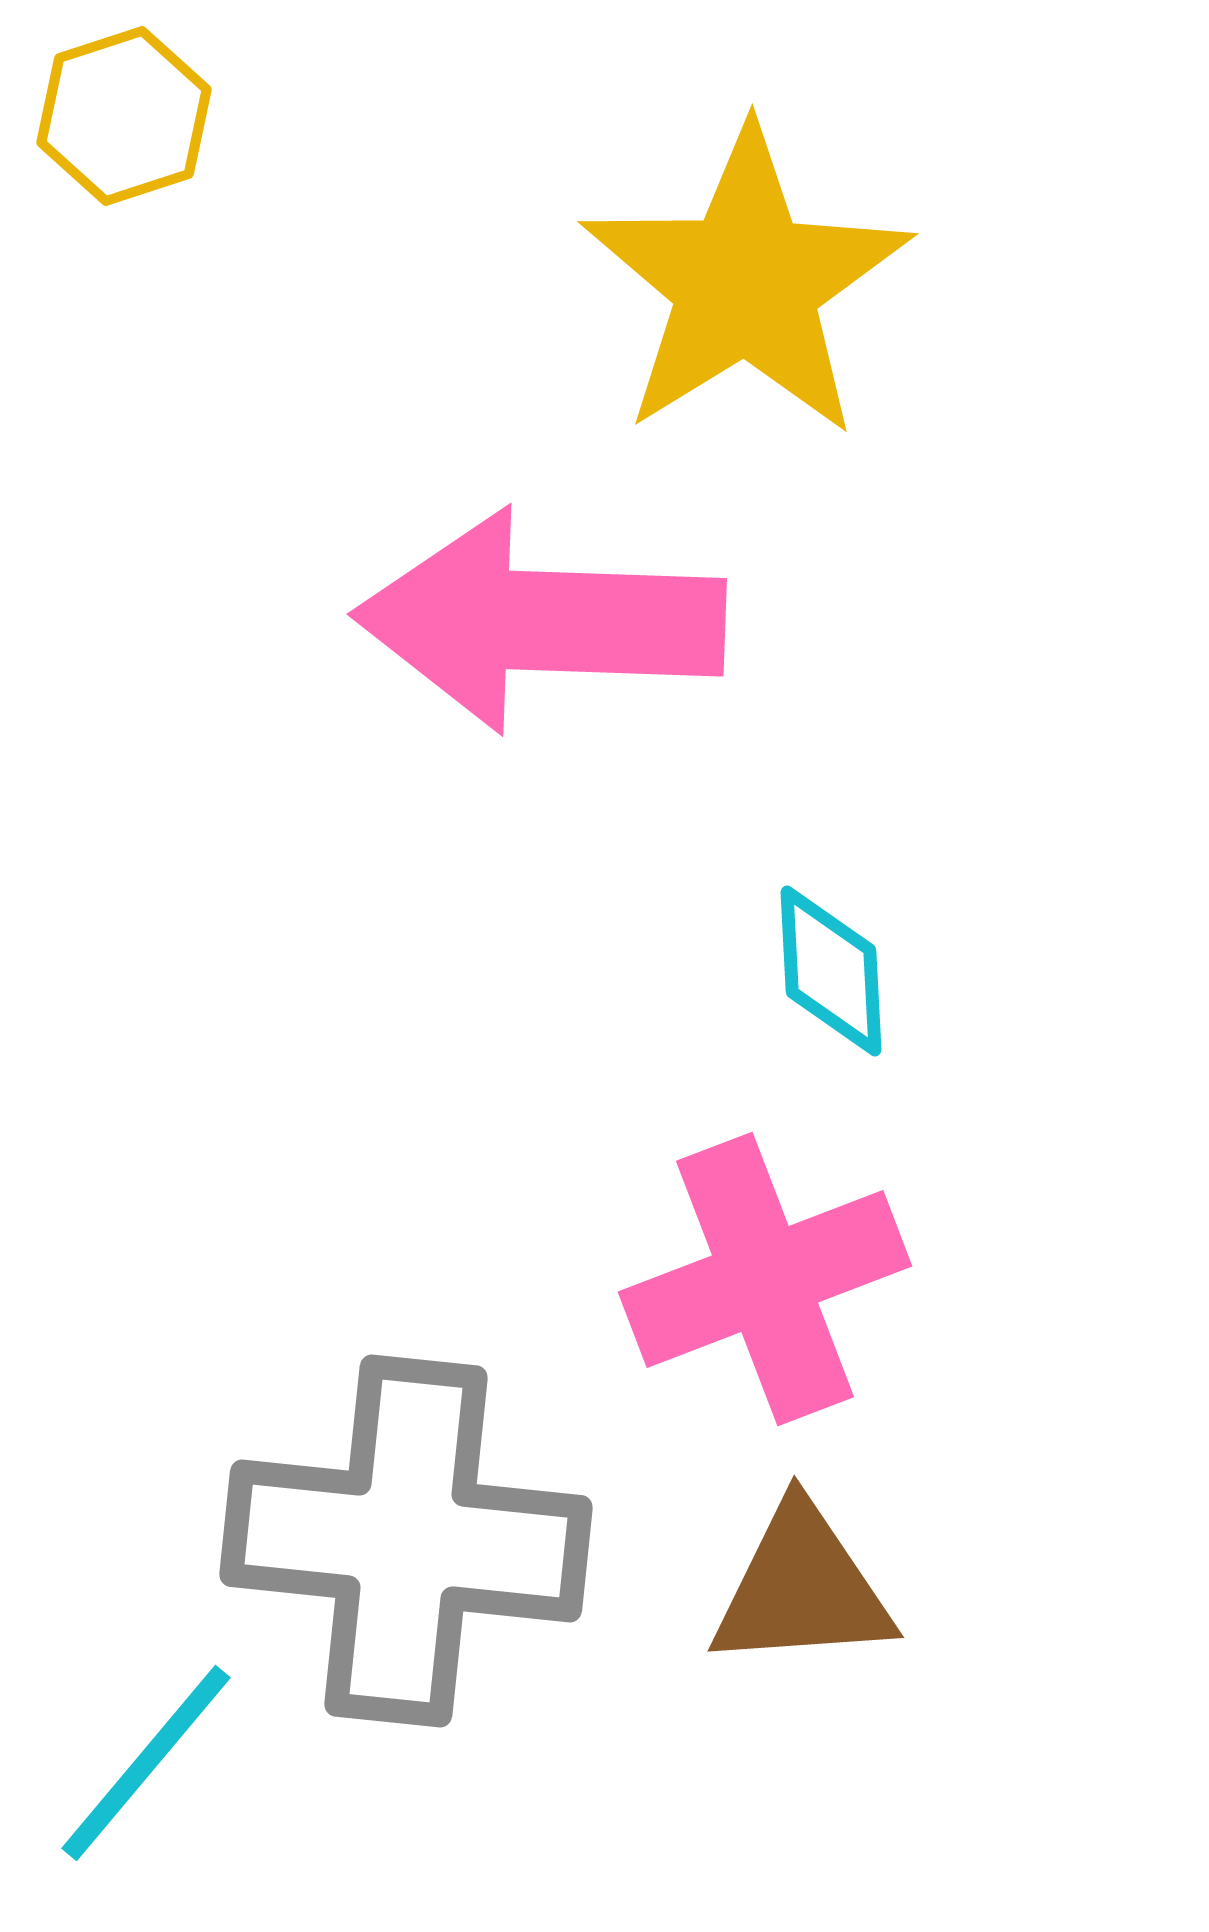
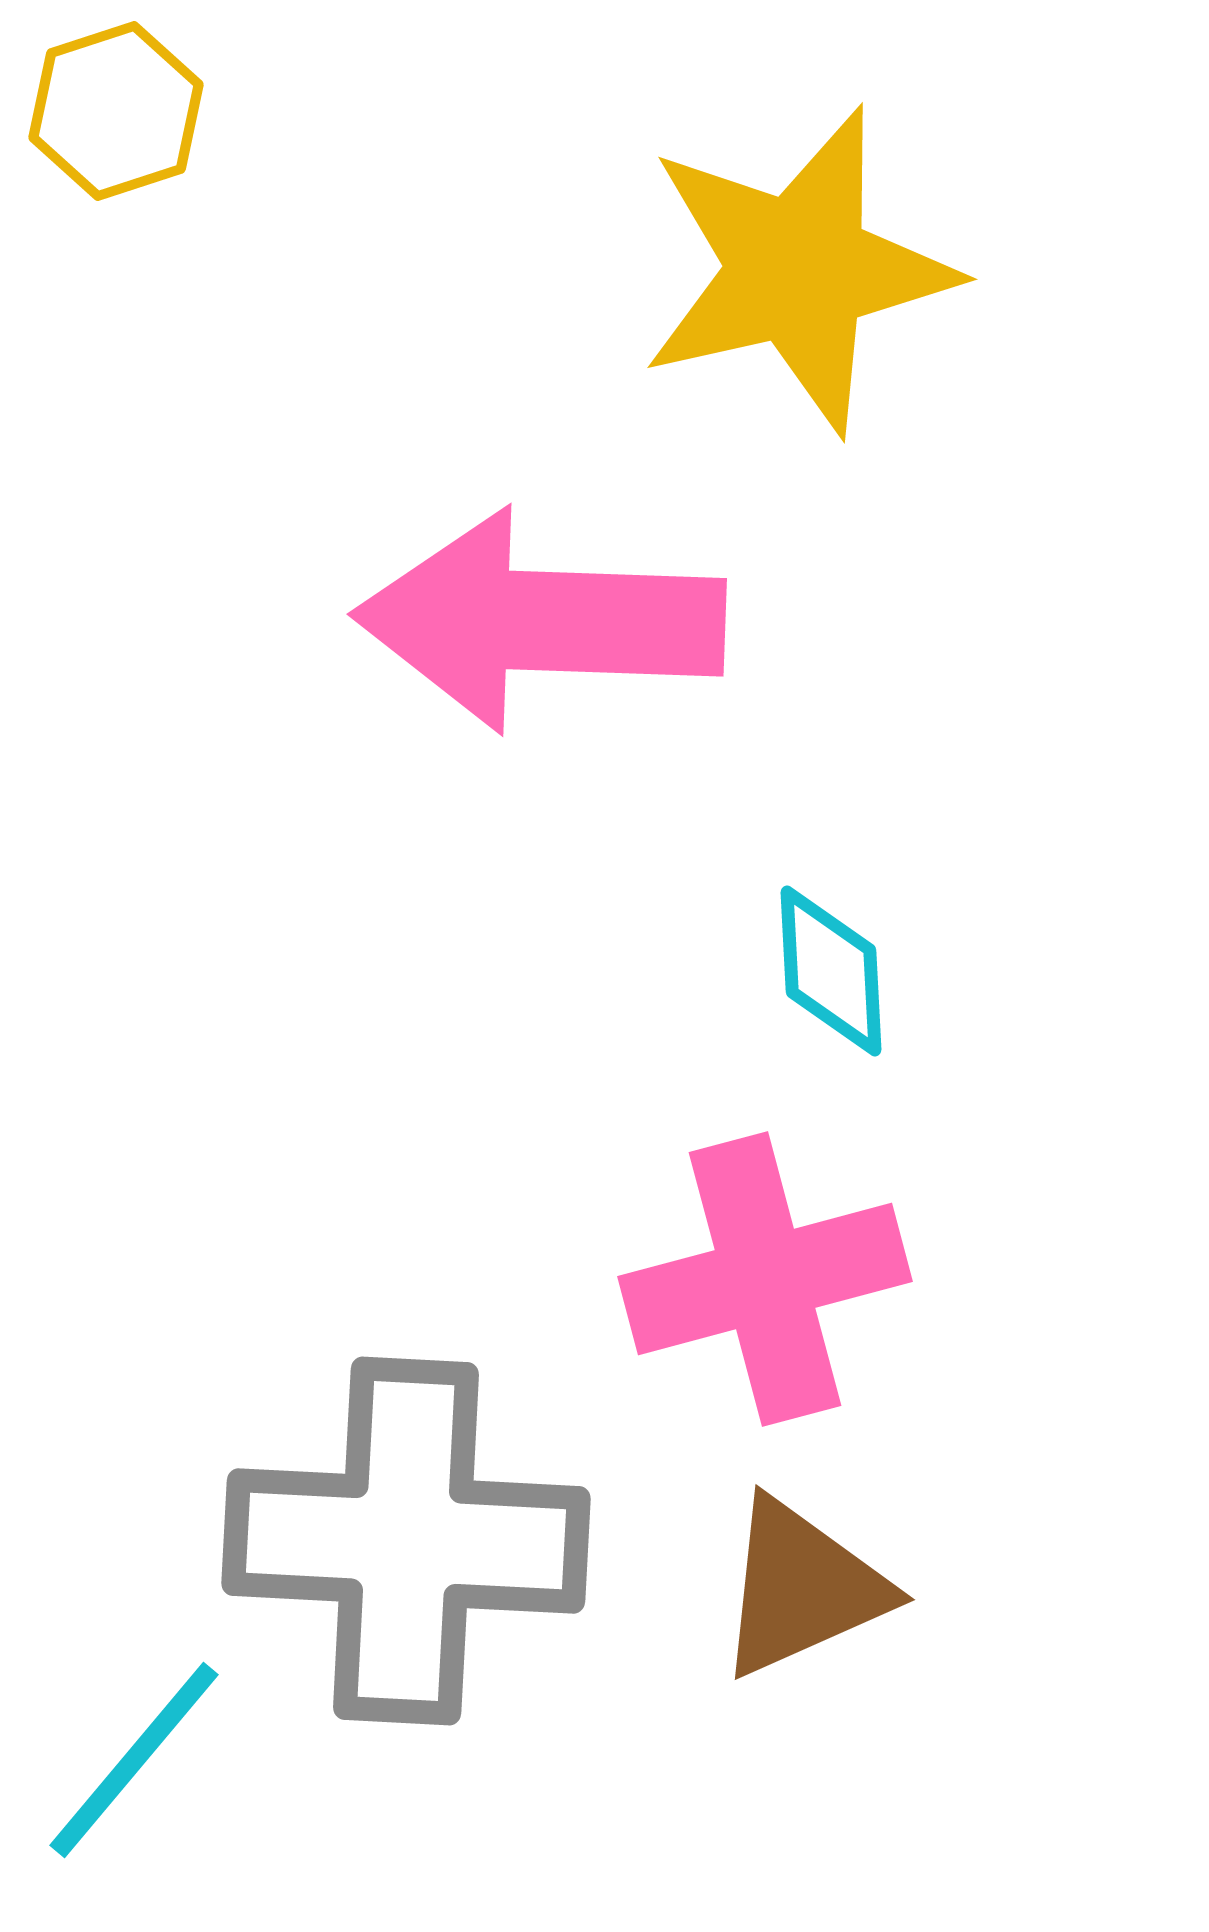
yellow hexagon: moved 8 px left, 5 px up
yellow star: moved 52 px right, 13 px up; rotated 19 degrees clockwise
pink cross: rotated 6 degrees clockwise
gray cross: rotated 3 degrees counterclockwise
brown triangle: rotated 20 degrees counterclockwise
cyan line: moved 12 px left, 3 px up
